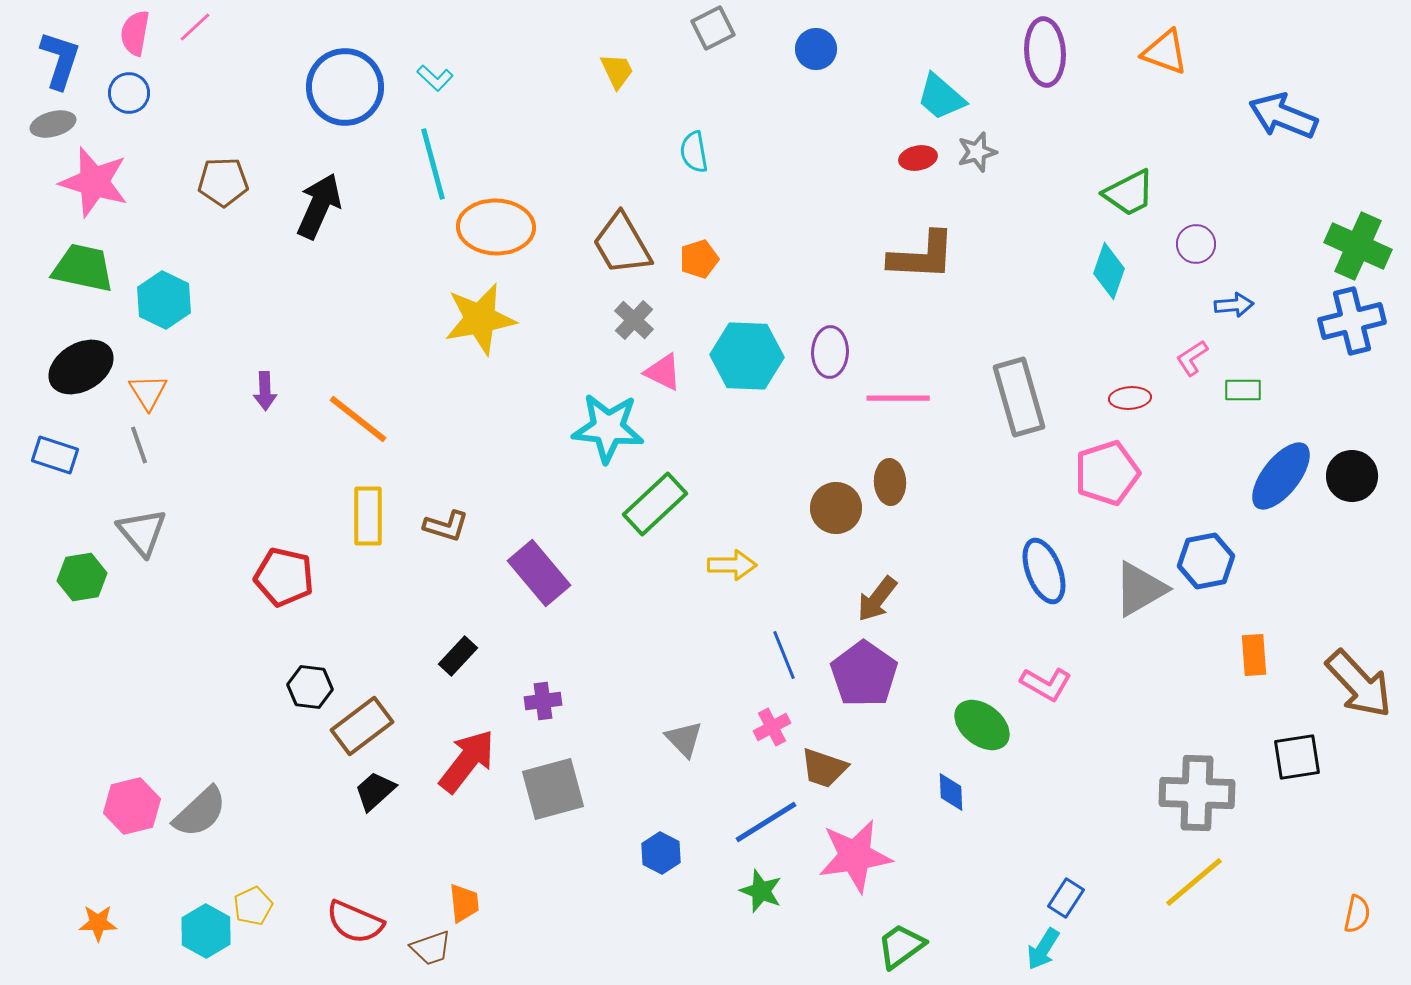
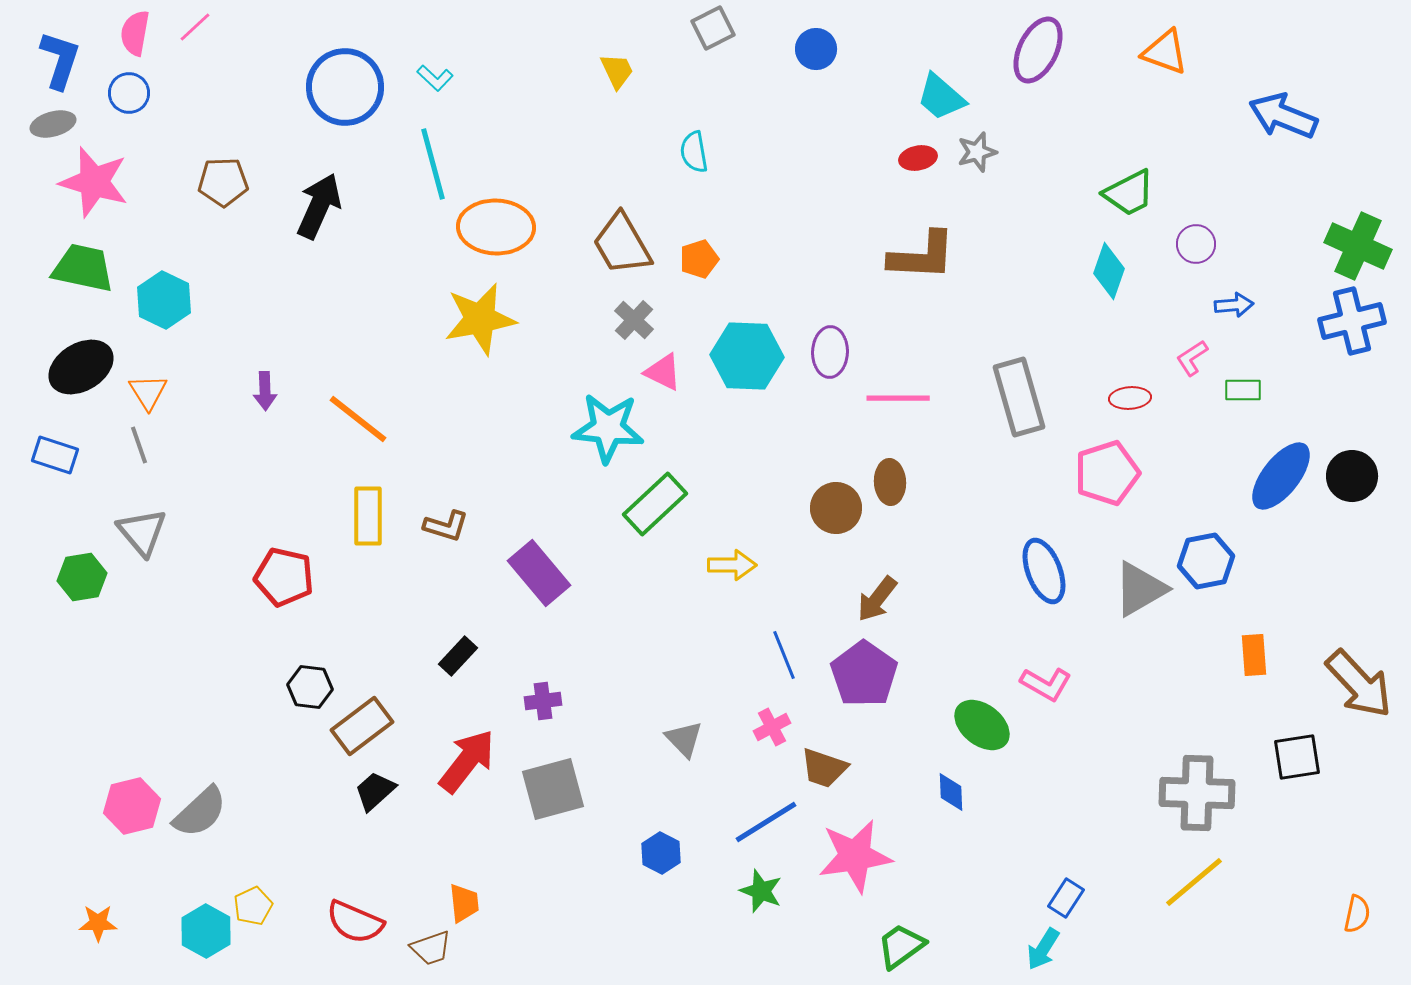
purple ellipse at (1045, 52): moved 7 px left, 2 px up; rotated 30 degrees clockwise
